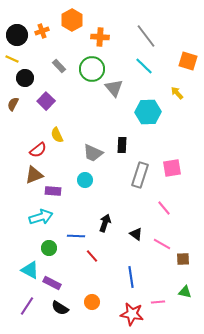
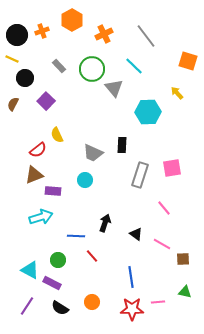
orange cross at (100, 37): moved 4 px right, 3 px up; rotated 30 degrees counterclockwise
cyan line at (144, 66): moved 10 px left
green circle at (49, 248): moved 9 px right, 12 px down
red star at (132, 314): moved 5 px up; rotated 10 degrees counterclockwise
